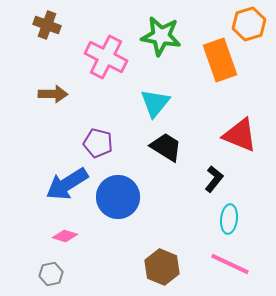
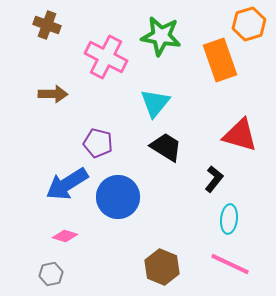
red triangle: rotated 6 degrees counterclockwise
